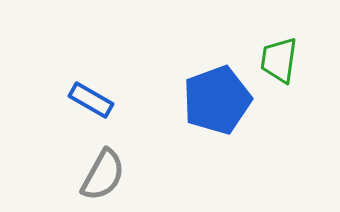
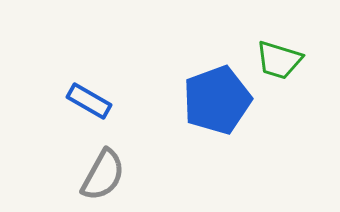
green trapezoid: rotated 81 degrees counterclockwise
blue rectangle: moved 2 px left, 1 px down
